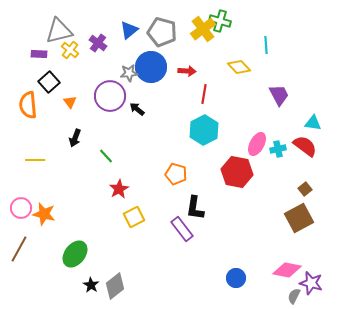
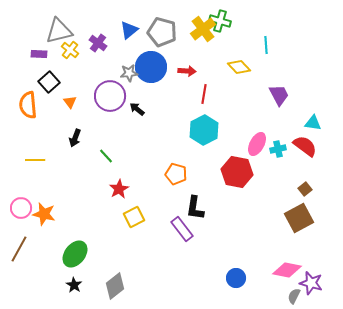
black star at (91, 285): moved 17 px left
